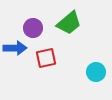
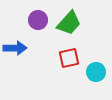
green trapezoid: rotated 8 degrees counterclockwise
purple circle: moved 5 px right, 8 px up
red square: moved 23 px right
